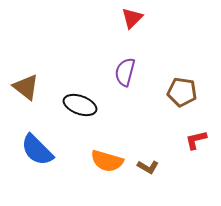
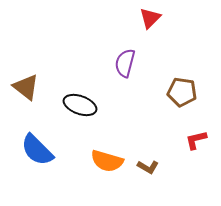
red triangle: moved 18 px right
purple semicircle: moved 9 px up
